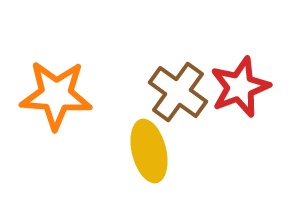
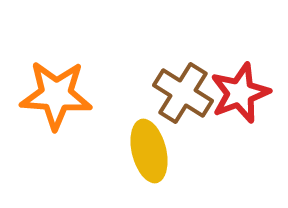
red star: moved 6 px down
brown cross: moved 5 px right, 1 px down; rotated 4 degrees counterclockwise
